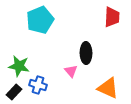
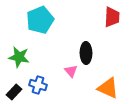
green star: moved 9 px up
